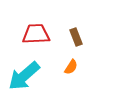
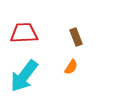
red trapezoid: moved 12 px left, 1 px up
cyan arrow: rotated 12 degrees counterclockwise
